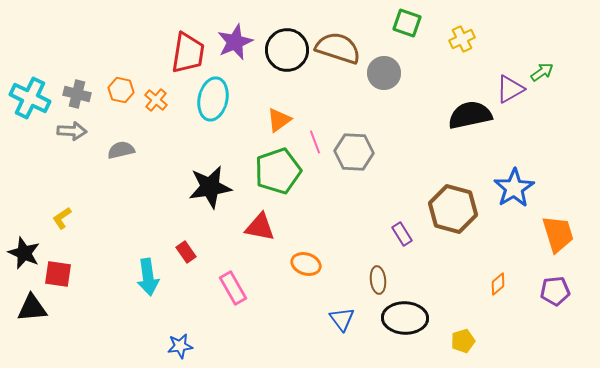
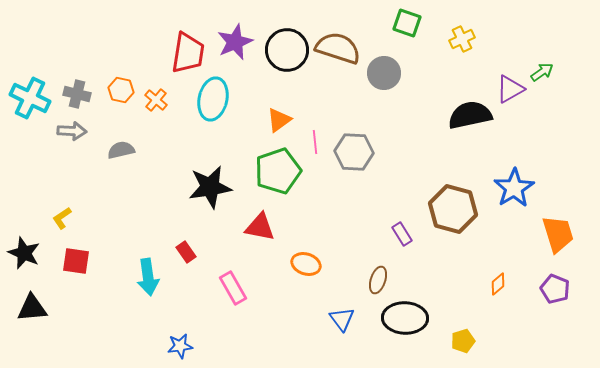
pink line at (315, 142): rotated 15 degrees clockwise
red square at (58, 274): moved 18 px right, 13 px up
brown ellipse at (378, 280): rotated 24 degrees clockwise
purple pentagon at (555, 291): moved 2 px up; rotated 28 degrees clockwise
